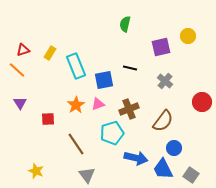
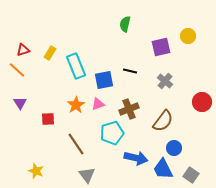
black line: moved 3 px down
